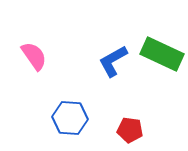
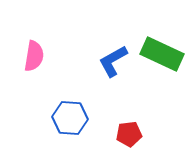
pink semicircle: rotated 44 degrees clockwise
red pentagon: moved 1 px left, 4 px down; rotated 15 degrees counterclockwise
